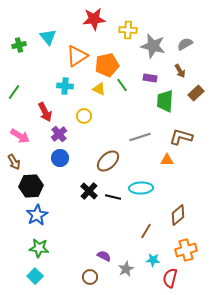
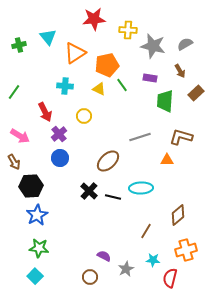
orange triangle at (77, 56): moved 2 px left, 3 px up
